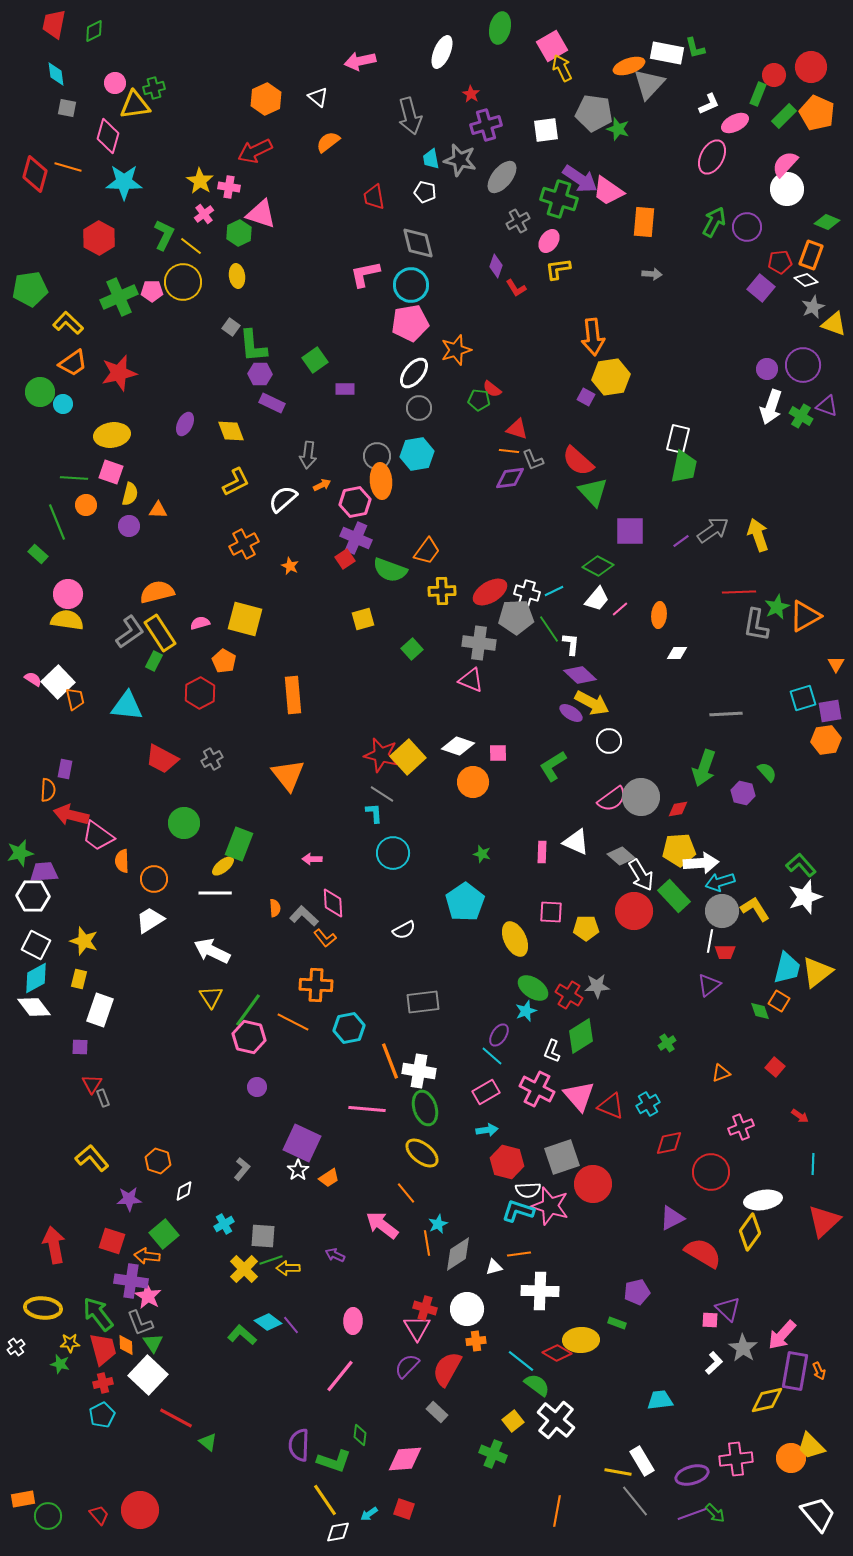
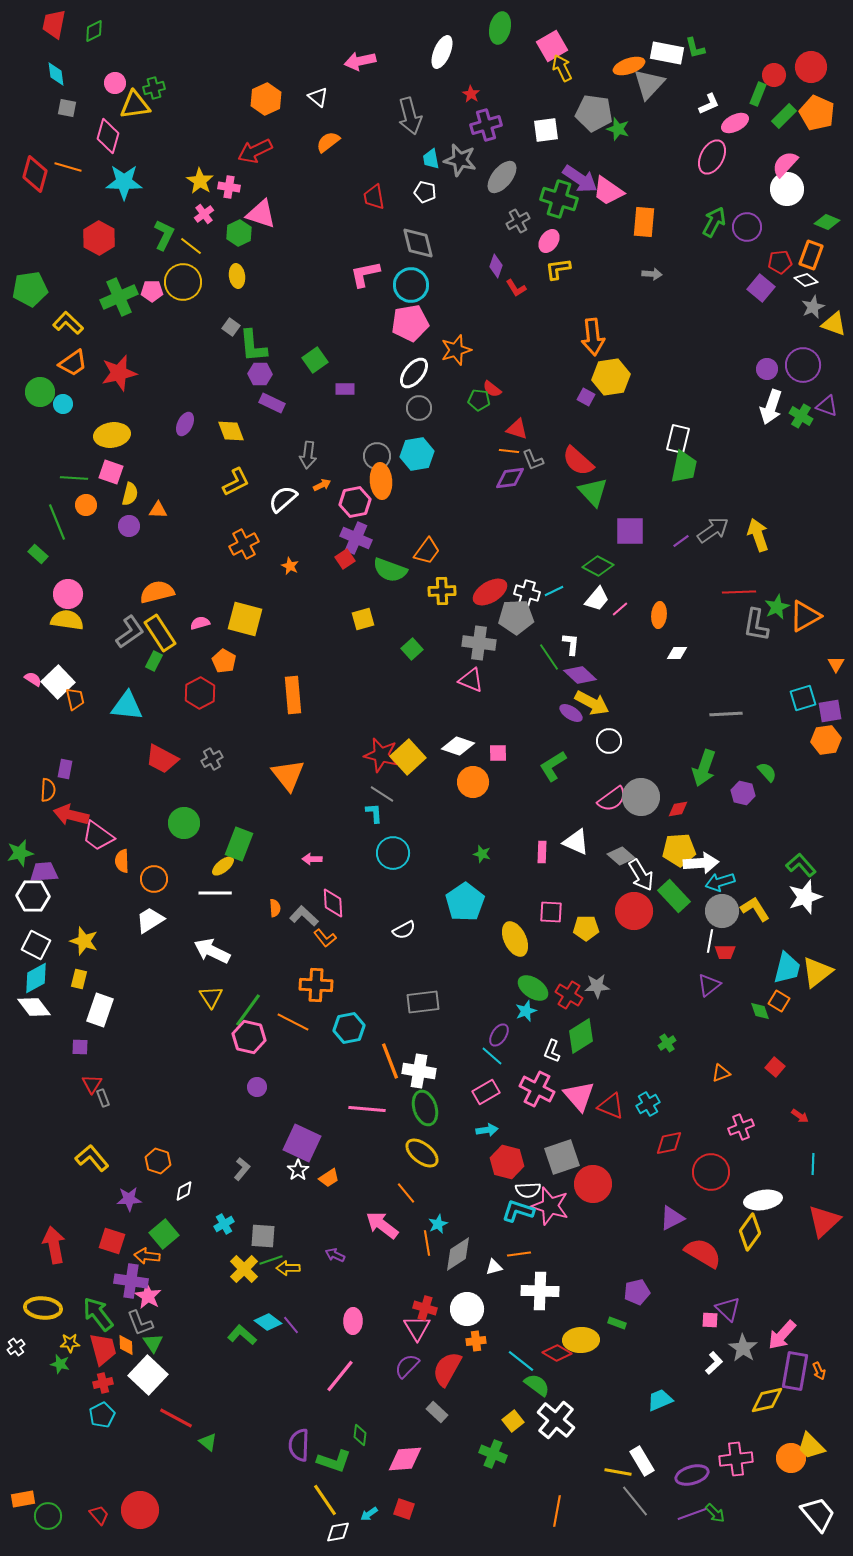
green line at (549, 629): moved 28 px down
cyan trapezoid at (660, 1400): rotated 16 degrees counterclockwise
